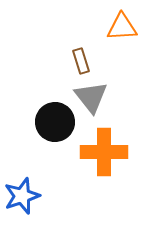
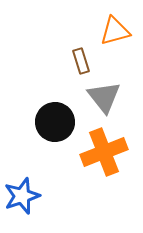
orange triangle: moved 7 px left, 4 px down; rotated 12 degrees counterclockwise
gray triangle: moved 13 px right
orange cross: rotated 21 degrees counterclockwise
